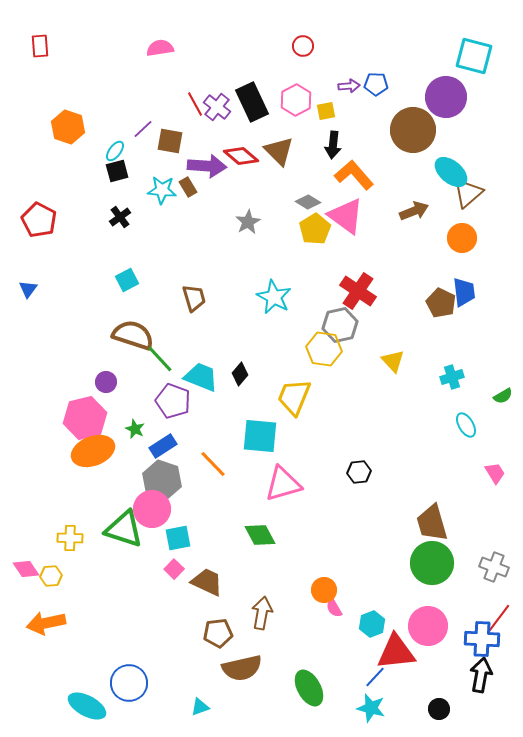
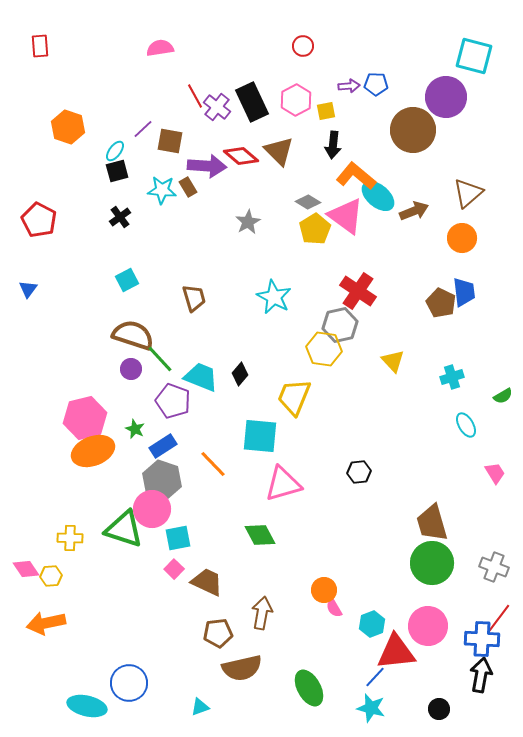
red line at (195, 104): moved 8 px up
cyan ellipse at (451, 172): moved 73 px left, 24 px down
orange L-shape at (354, 175): moved 2 px right, 1 px down; rotated 9 degrees counterclockwise
purple circle at (106, 382): moved 25 px right, 13 px up
cyan ellipse at (87, 706): rotated 15 degrees counterclockwise
